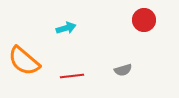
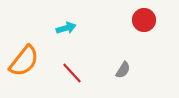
orange semicircle: rotated 92 degrees counterclockwise
gray semicircle: rotated 42 degrees counterclockwise
red line: moved 3 px up; rotated 55 degrees clockwise
